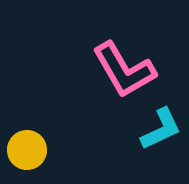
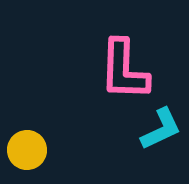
pink L-shape: rotated 32 degrees clockwise
